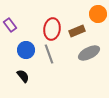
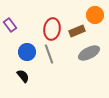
orange circle: moved 3 px left, 1 px down
blue circle: moved 1 px right, 2 px down
